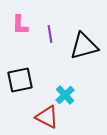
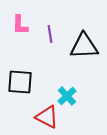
black triangle: rotated 12 degrees clockwise
black square: moved 2 px down; rotated 16 degrees clockwise
cyan cross: moved 2 px right, 1 px down
